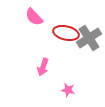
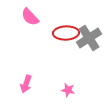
pink semicircle: moved 4 px left
red ellipse: rotated 15 degrees counterclockwise
pink arrow: moved 17 px left, 17 px down
